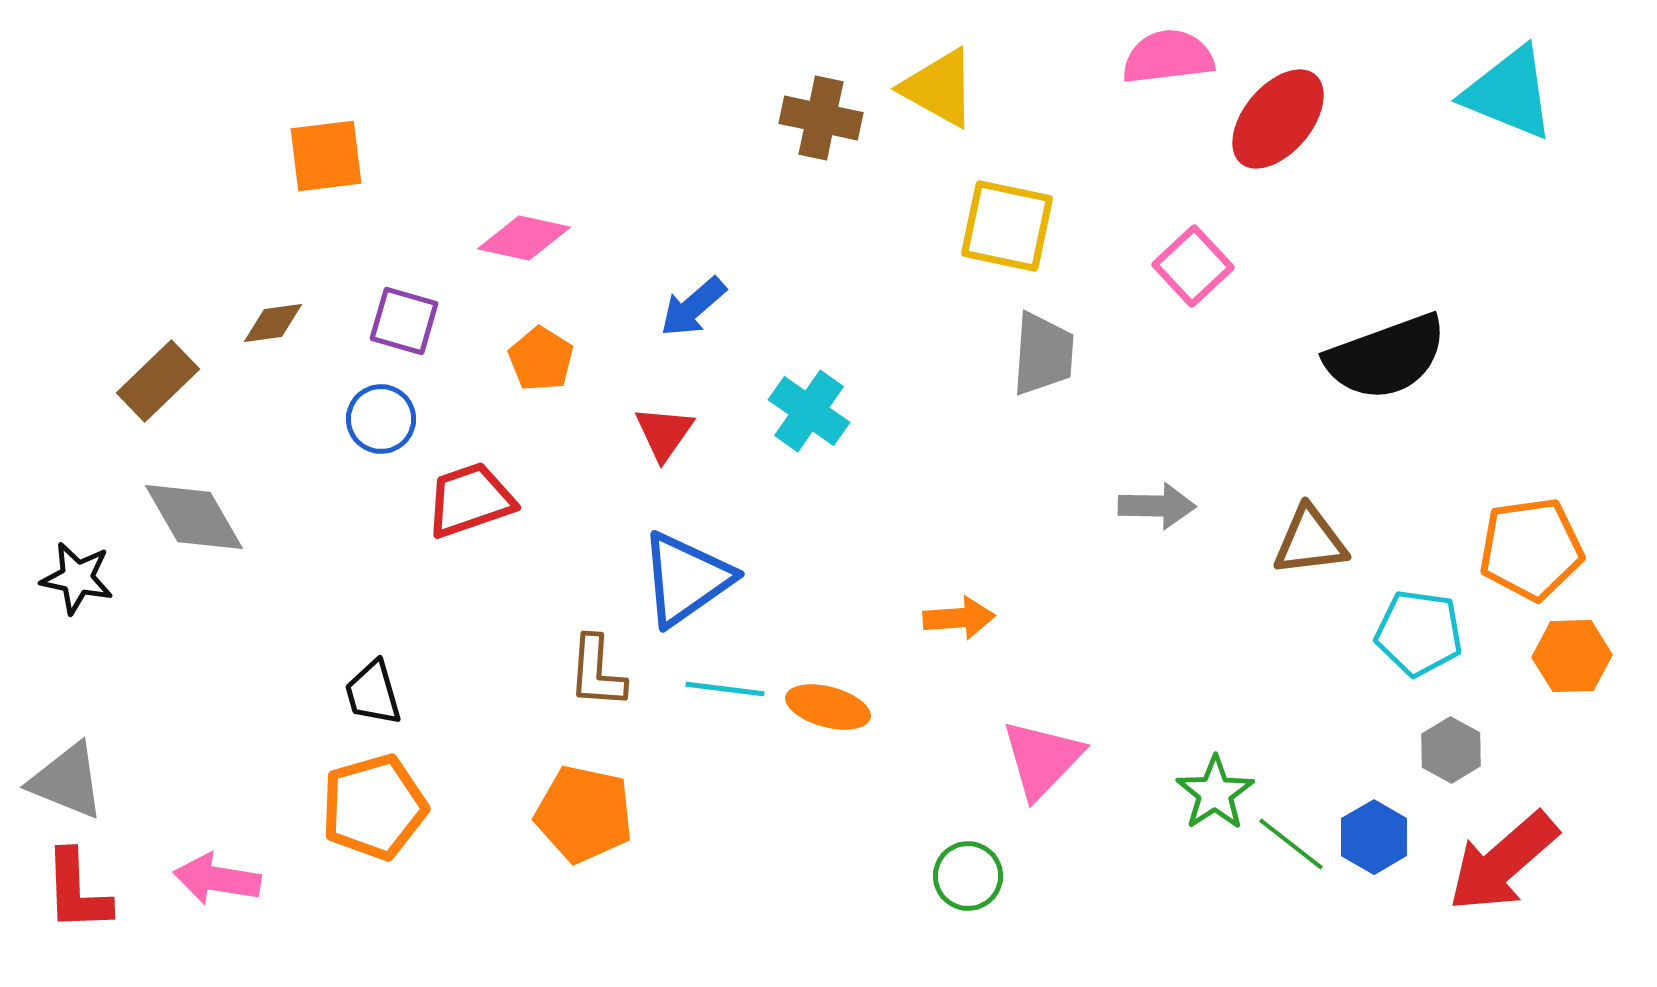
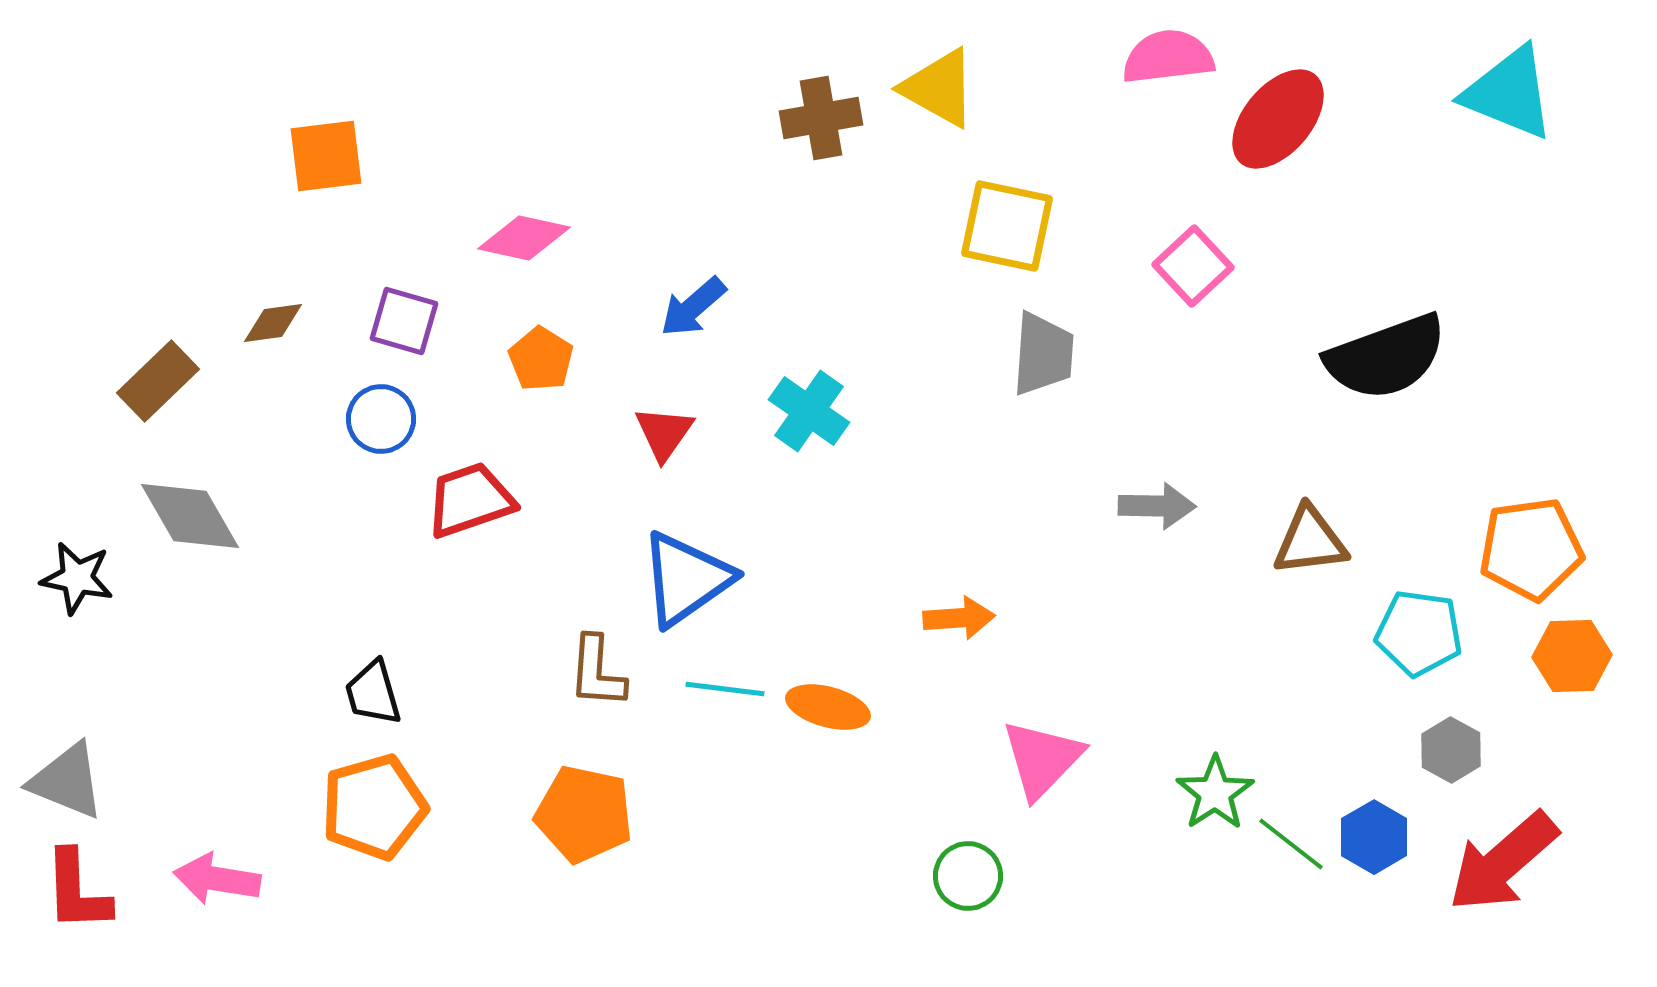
brown cross at (821, 118): rotated 22 degrees counterclockwise
gray diamond at (194, 517): moved 4 px left, 1 px up
